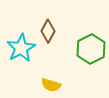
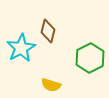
brown diamond: rotated 15 degrees counterclockwise
green hexagon: moved 1 px left, 9 px down
